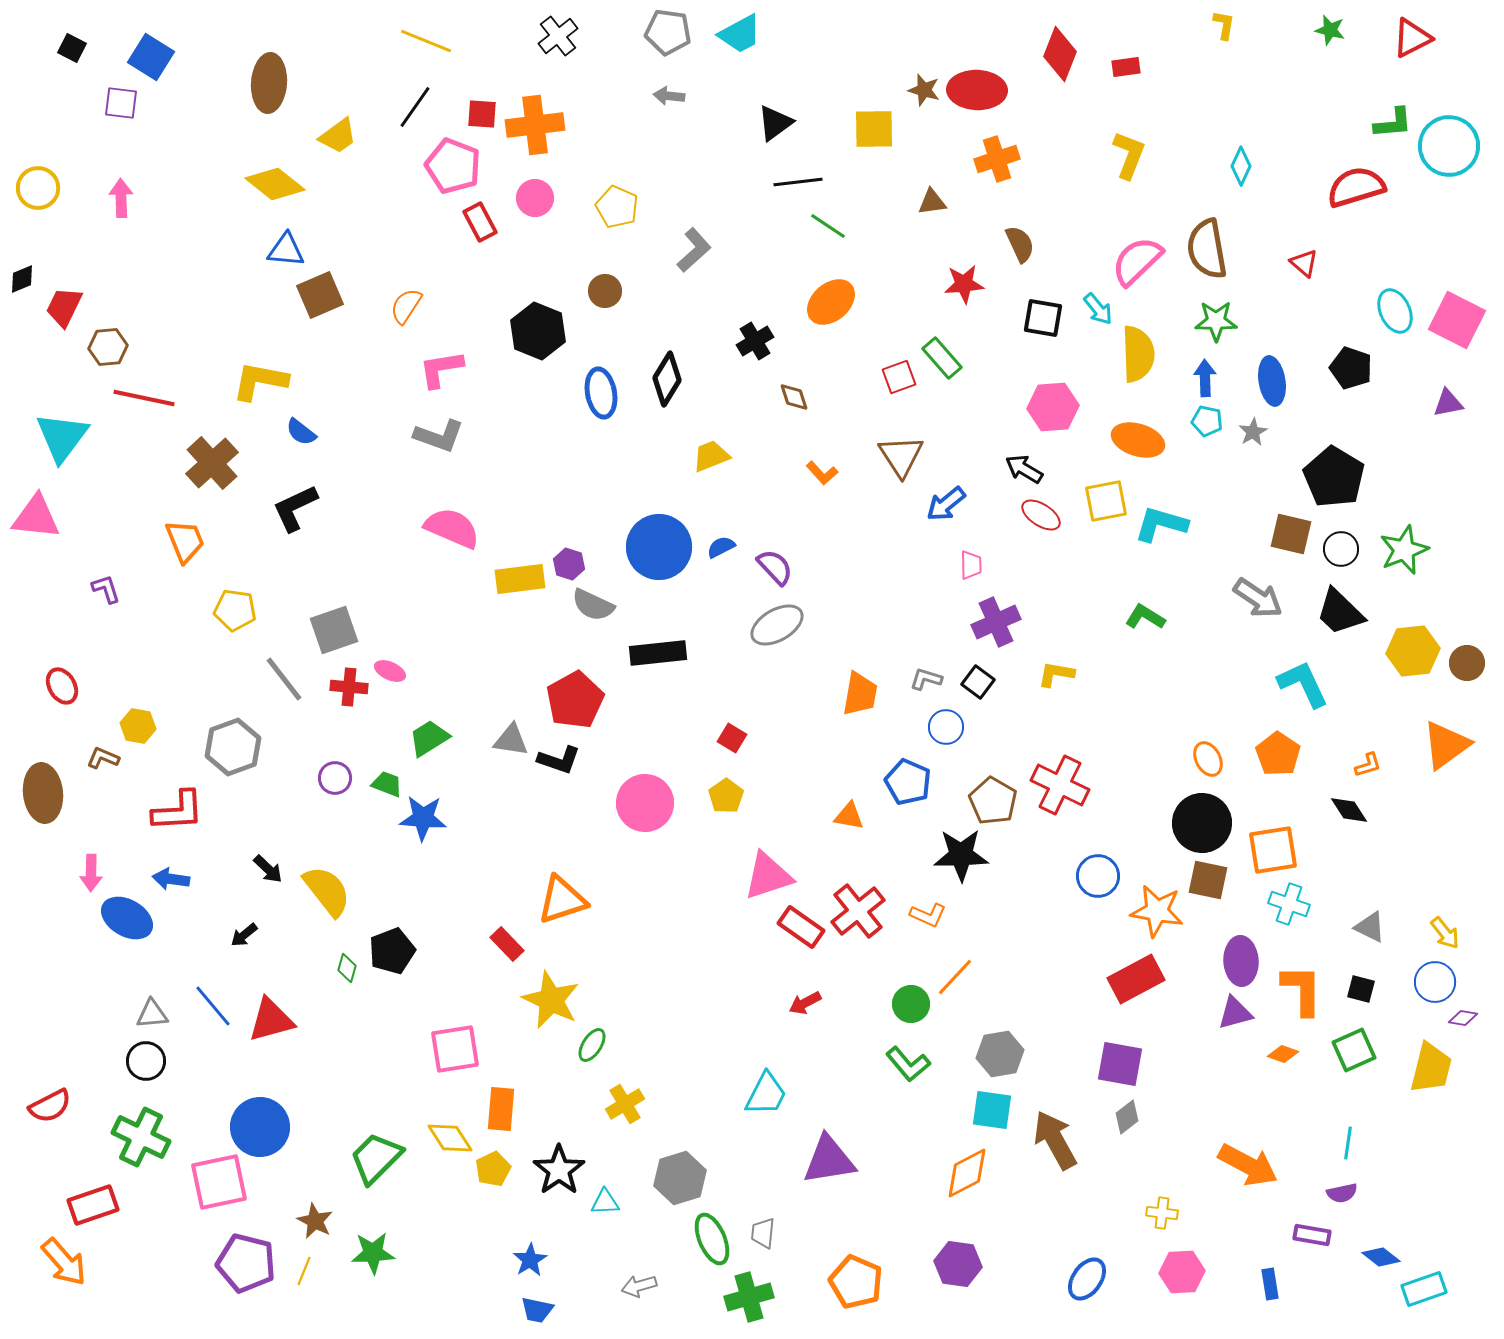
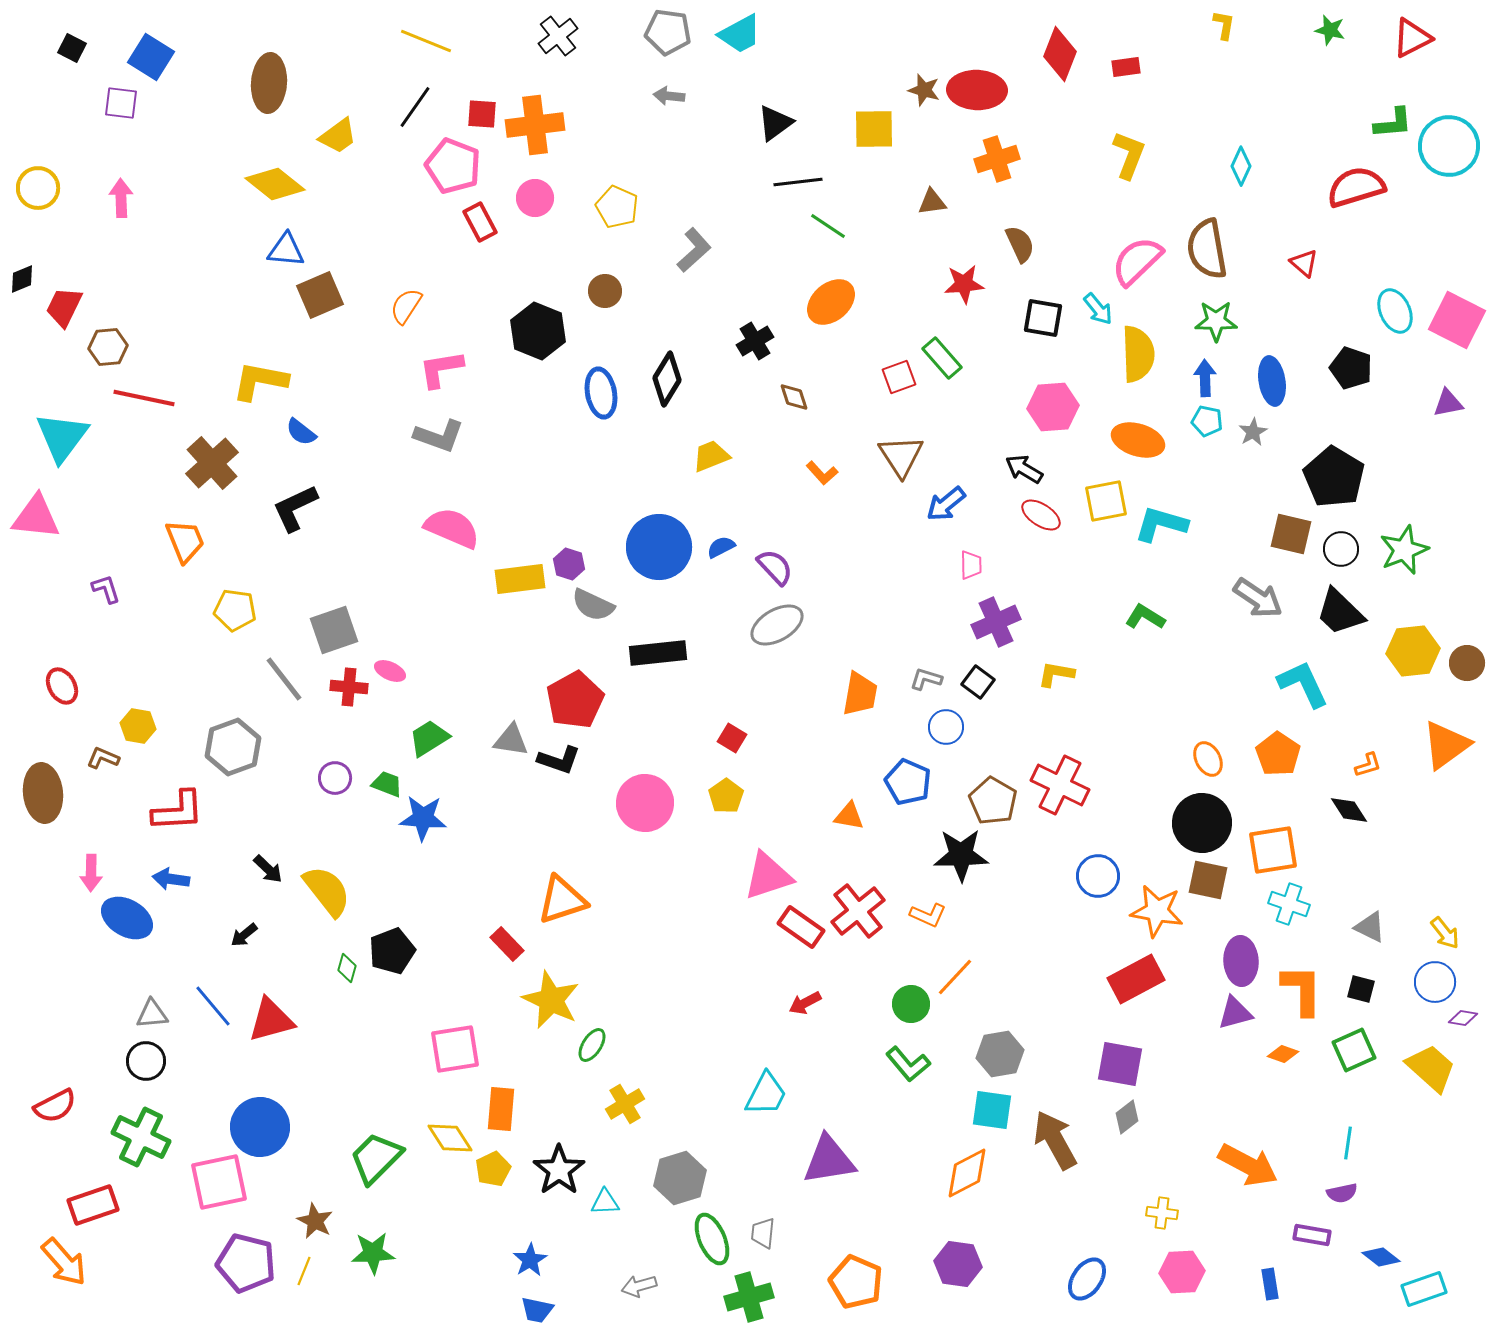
yellow trapezoid at (1431, 1068): rotated 62 degrees counterclockwise
red semicircle at (50, 1106): moved 5 px right
